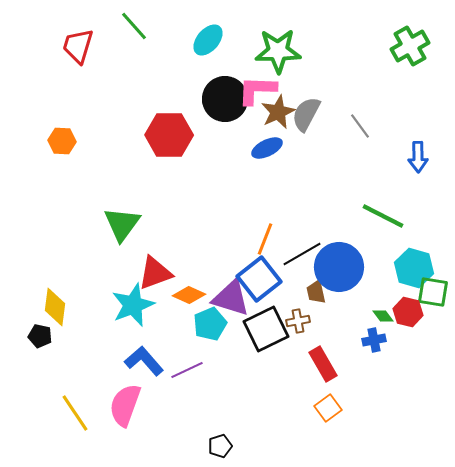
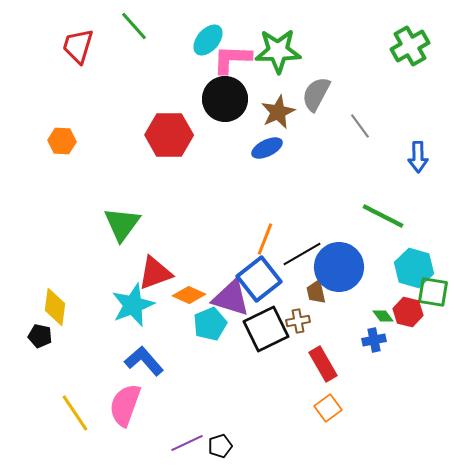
pink L-shape at (257, 90): moved 25 px left, 31 px up
gray semicircle at (306, 114): moved 10 px right, 20 px up
purple line at (187, 370): moved 73 px down
